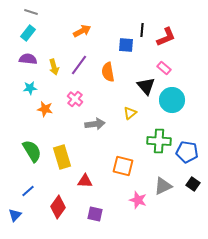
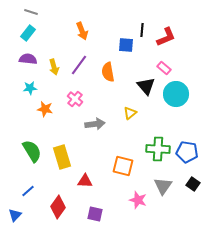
orange arrow: rotated 96 degrees clockwise
cyan circle: moved 4 px right, 6 px up
green cross: moved 1 px left, 8 px down
gray triangle: rotated 30 degrees counterclockwise
